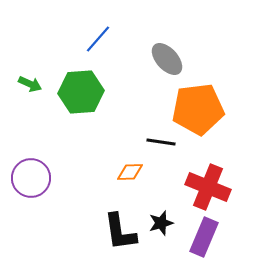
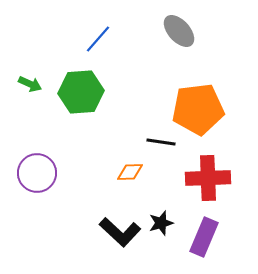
gray ellipse: moved 12 px right, 28 px up
purple circle: moved 6 px right, 5 px up
red cross: moved 9 px up; rotated 24 degrees counterclockwise
black L-shape: rotated 39 degrees counterclockwise
